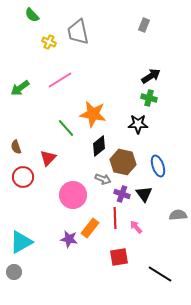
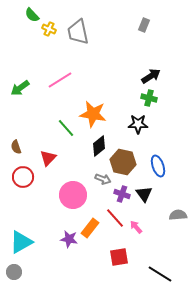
yellow cross: moved 13 px up
red line: rotated 40 degrees counterclockwise
